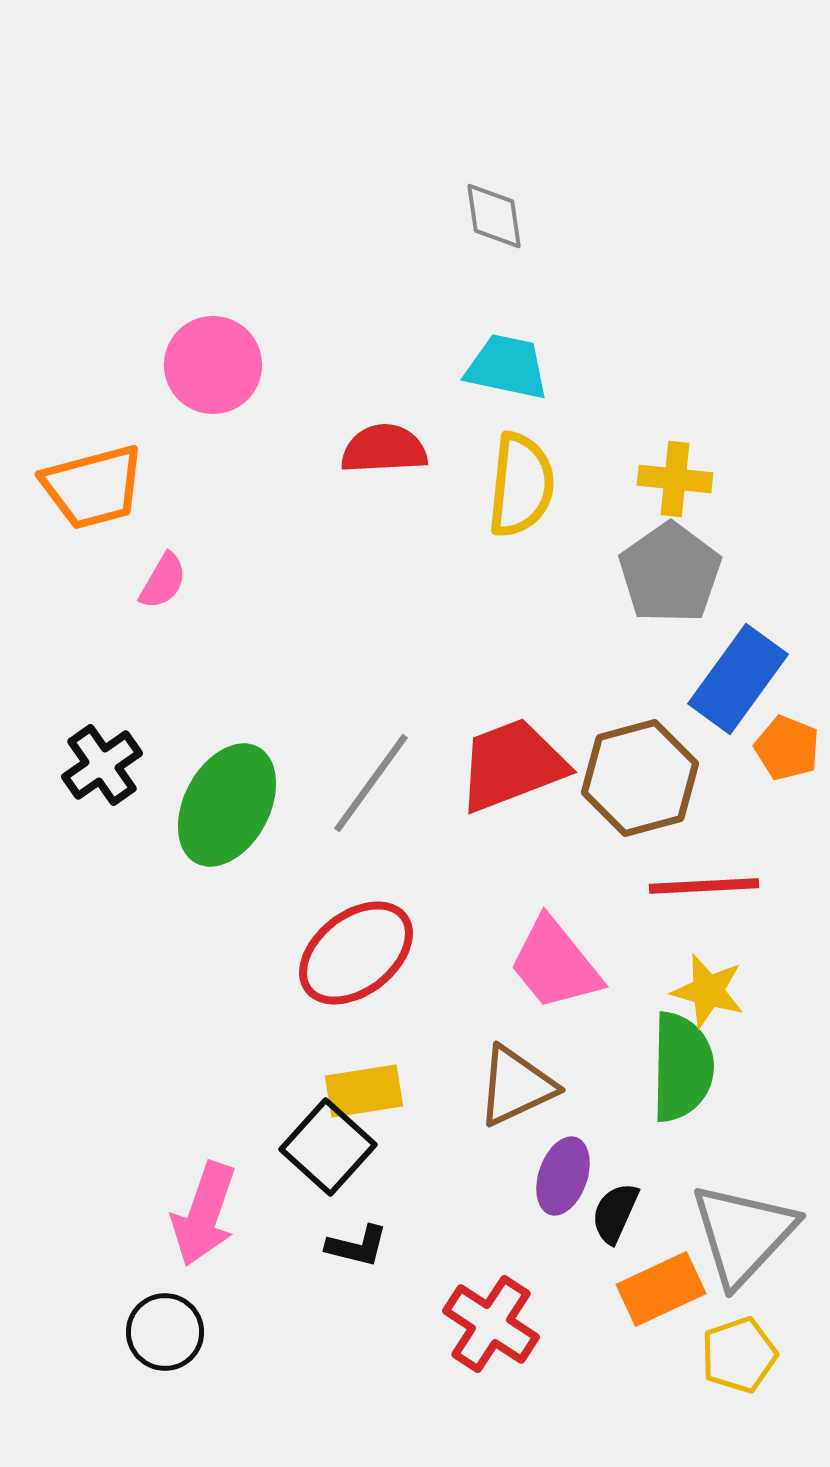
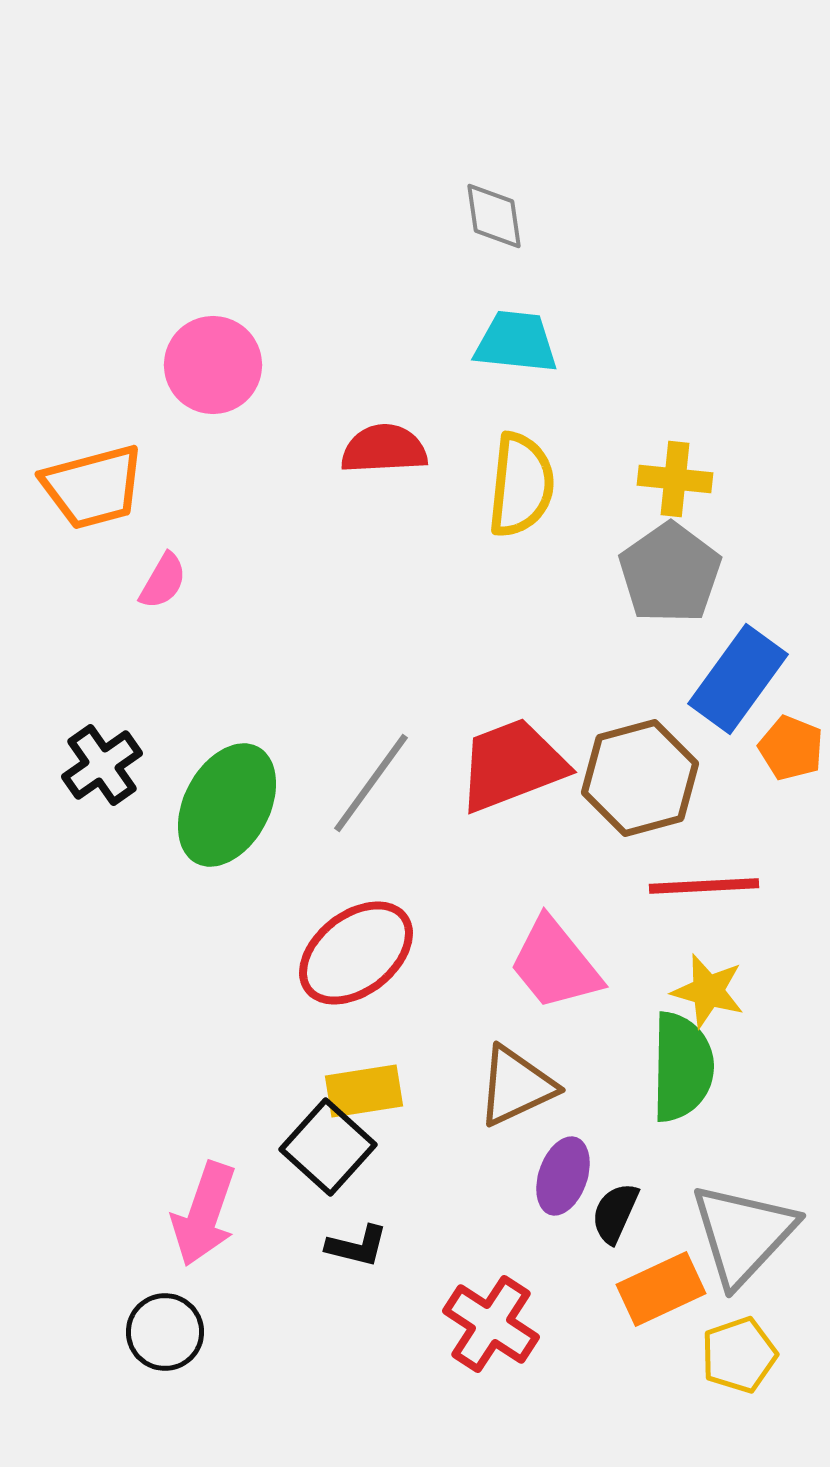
cyan trapezoid: moved 9 px right, 25 px up; rotated 6 degrees counterclockwise
orange pentagon: moved 4 px right
